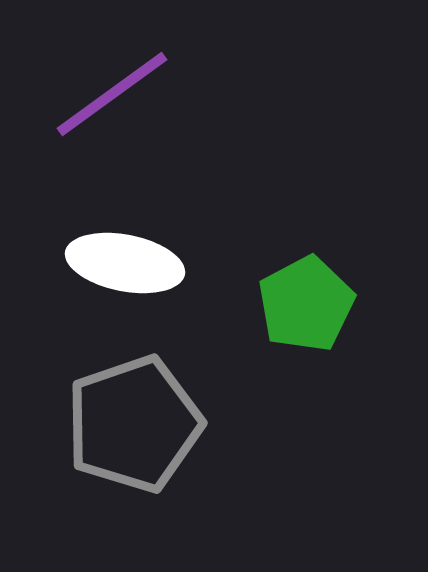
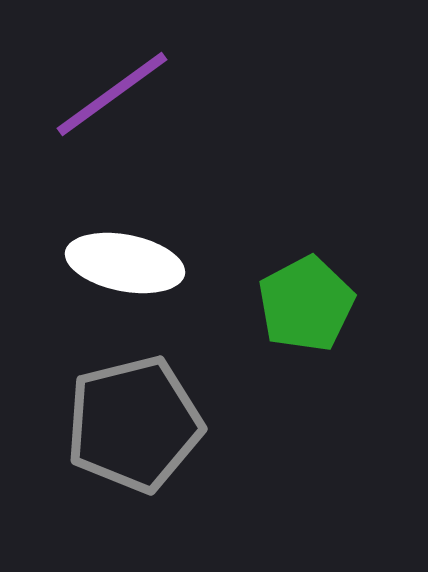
gray pentagon: rotated 5 degrees clockwise
